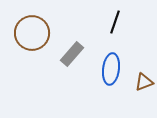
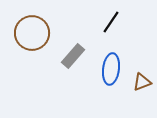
black line: moved 4 px left; rotated 15 degrees clockwise
gray rectangle: moved 1 px right, 2 px down
brown triangle: moved 2 px left
